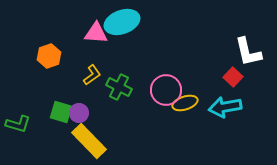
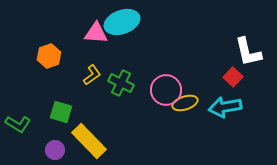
green cross: moved 2 px right, 4 px up
purple circle: moved 24 px left, 37 px down
green L-shape: rotated 15 degrees clockwise
